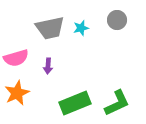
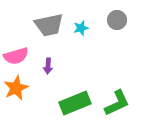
gray trapezoid: moved 1 px left, 3 px up
pink semicircle: moved 2 px up
orange star: moved 1 px left, 5 px up
